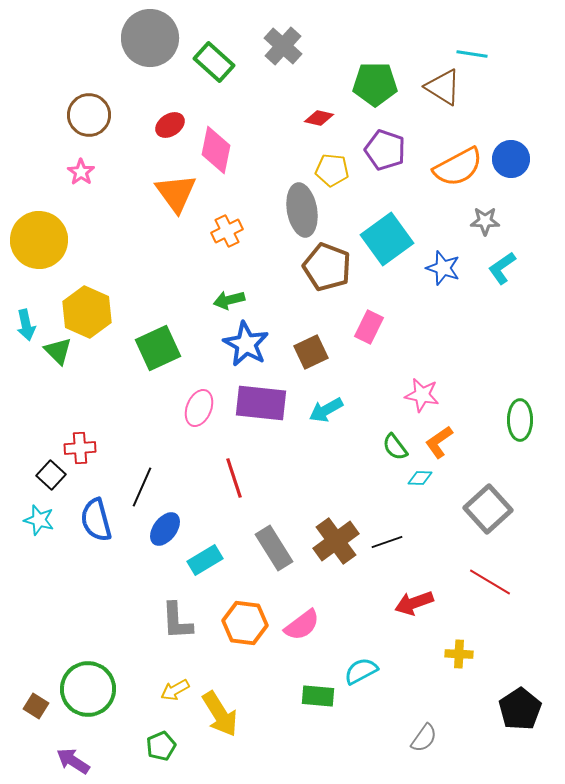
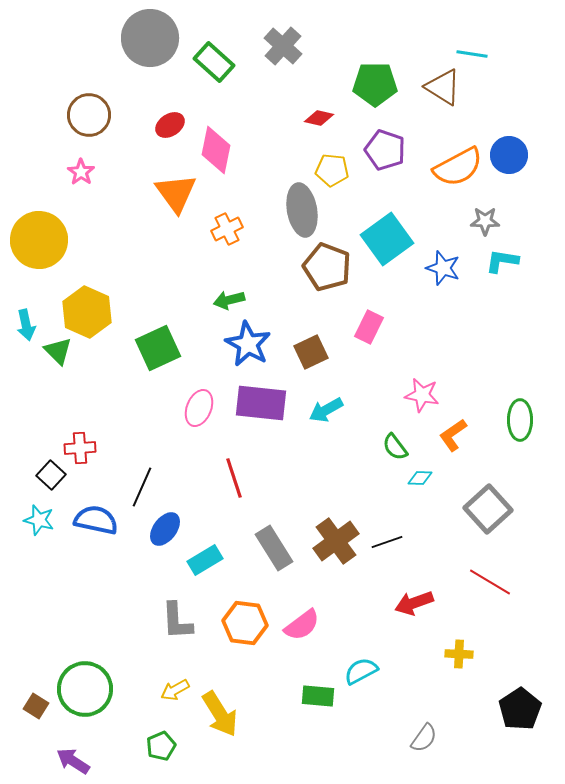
blue circle at (511, 159): moved 2 px left, 4 px up
orange cross at (227, 231): moved 2 px up
cyan L-shape at (502, 268): moved 7 px up; rotated 44 degrees clockwise
blue star at (246, 344): moved 2 px right
orange L-shape at (439, 442): moved 14 px right, 7 px up
blue semicircle at (96, 520): rotated 117 degrees clockwise
green circle at (88, 689): moved 3 px left
